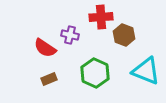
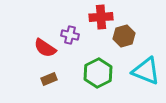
brown hexagon: moved 1 px down; rotated 25 degrees clockwise
green hexagon: moved 3 px right; rotated 8 degrees clockwise
